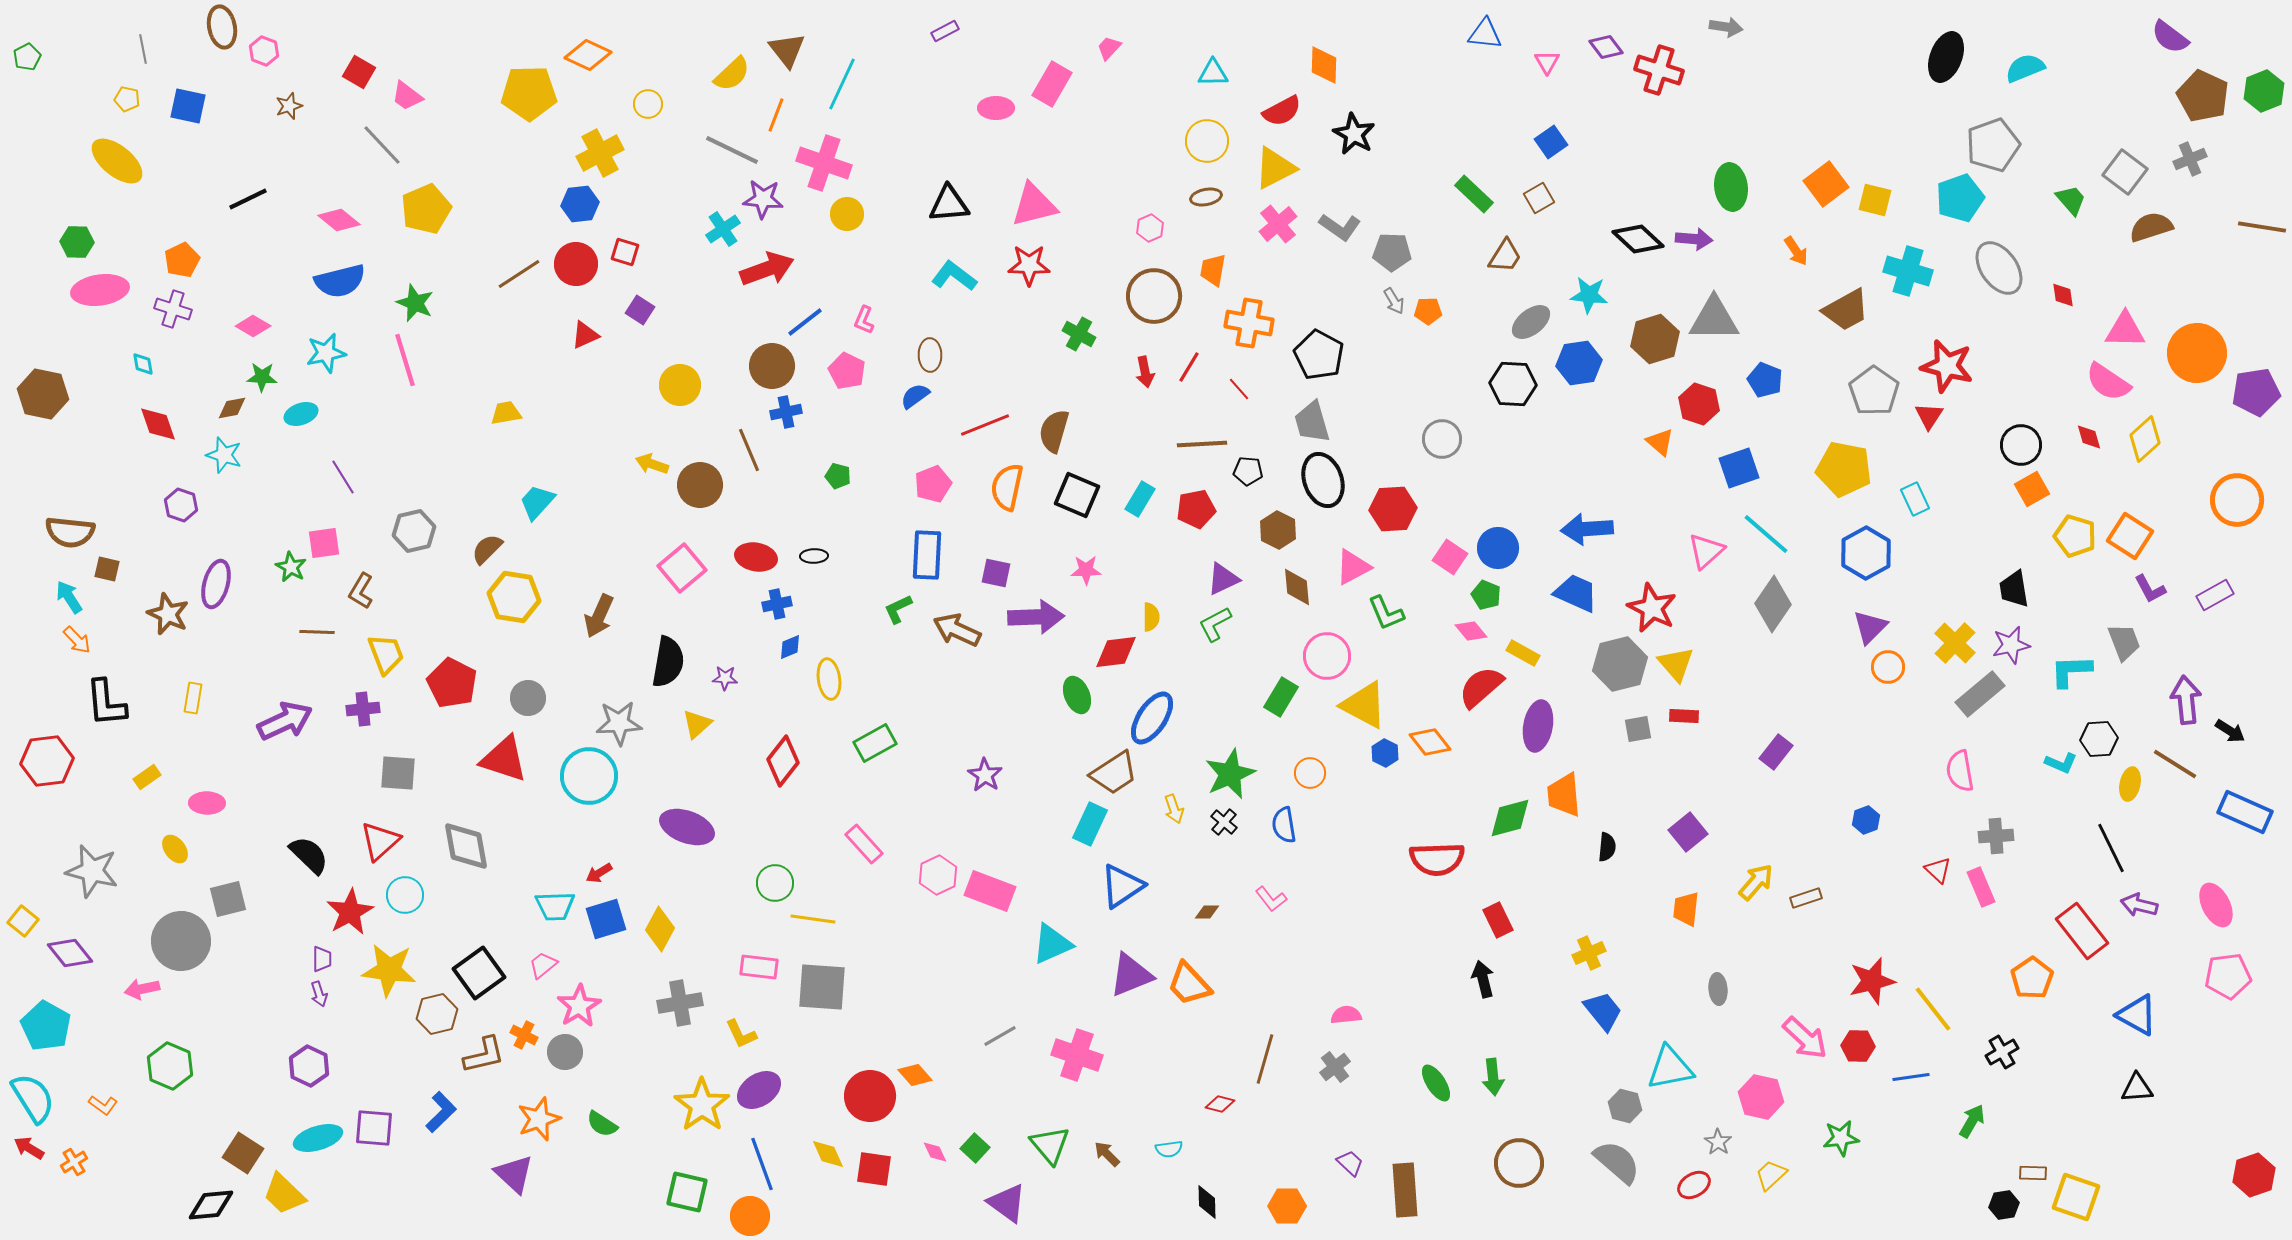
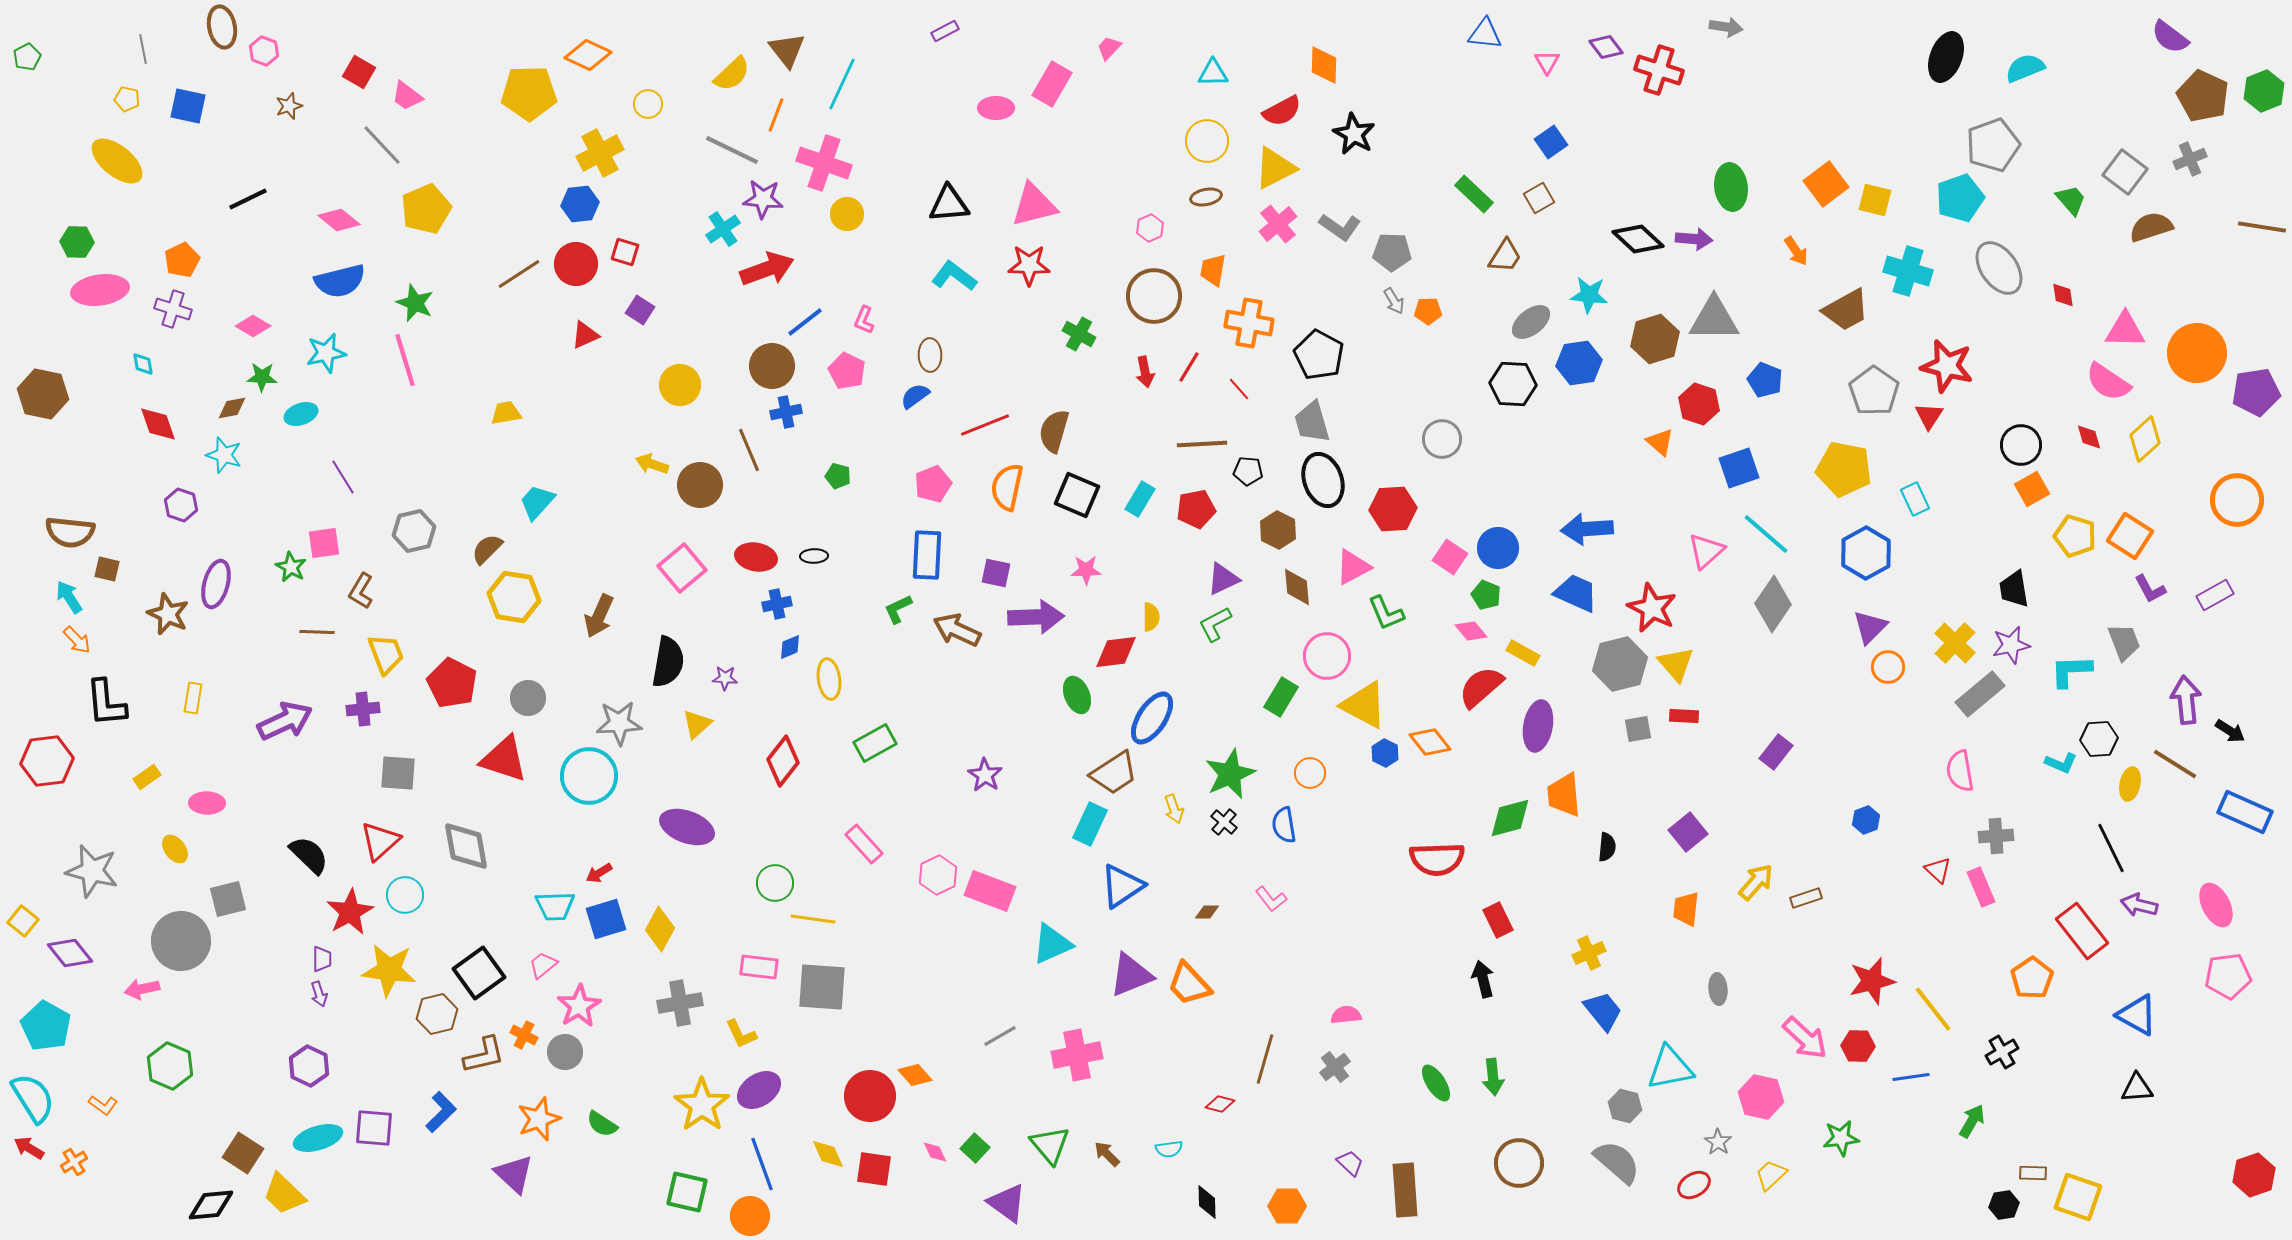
pink cross at (1077, 1055): rotated 30 degrees counterclockwise
yellow square at (2076, 1197): moved 2 px right
